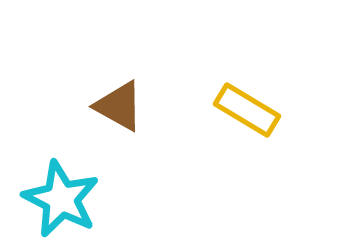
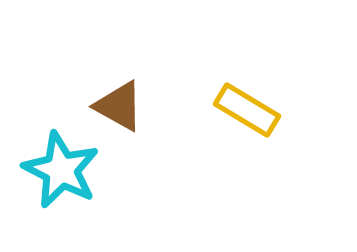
cyan star: moved 29 px up
